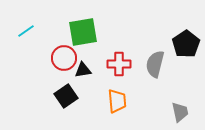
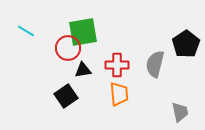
cyan line: rotated 66 degrees clockwise
red circle: moved 4 px right, 10 px up
red cross: moved 2 px left, 1 px down
orange trapezoid: moved 2 px right, 7 px up
